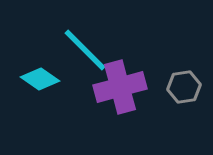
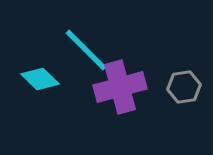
cyan line: moved 1 px right
cyan diamond: rotated 9 degrees clockwise
